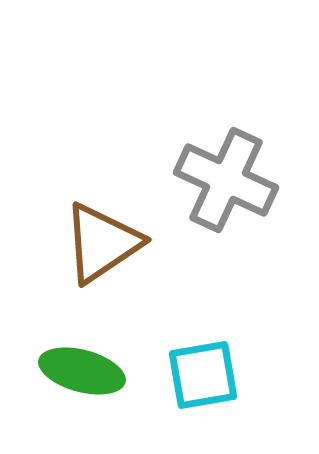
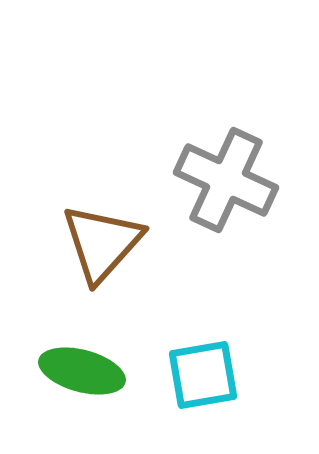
brown triangle: rotated 14 degrees counterclockwise
